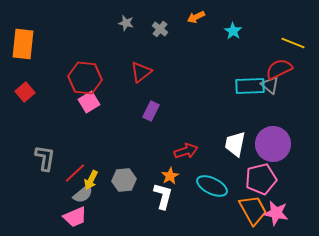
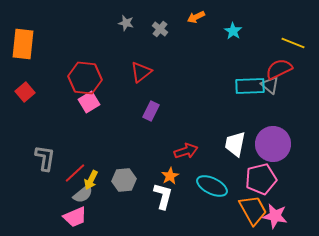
pink star: moved 1 px left, 3 px down
